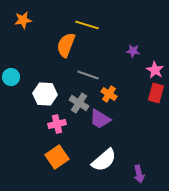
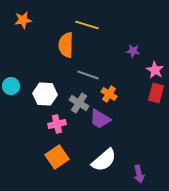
orange semicircle: rotated 20 degrees counterclockwise
cyan circle: moved 9 px down
